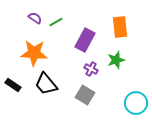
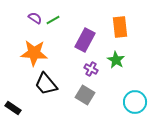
green line: moved 3 px left, 2 px up
green star: rotated 24 degrees counterclockwise
black rectangle: moved 23 px down
cyan circle: moved 1 px left, 1 px up
